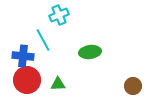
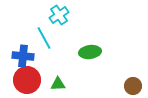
cyan cross: rotated 12 degrees counterclockwise
cyan line: moved 1 px right, 2 px up
